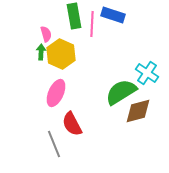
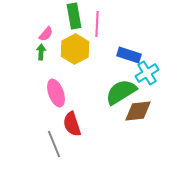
blue rectangle: moved 16 px right, 40 px down
pink line: moved 5 px right
pink semicircle: rotated 56 degrees clockwise
yellow hexagon: moved 14 px right, 5 px up; rotated 8 degrees clockwise
cyan cross: rotated 25 degrees clockwise
pink ellipse: rotated 44 degrees counterclockwise
brown diamond: rotated 8 degrees clockwise
red semicircle: rotated 10 degrees clockwise
